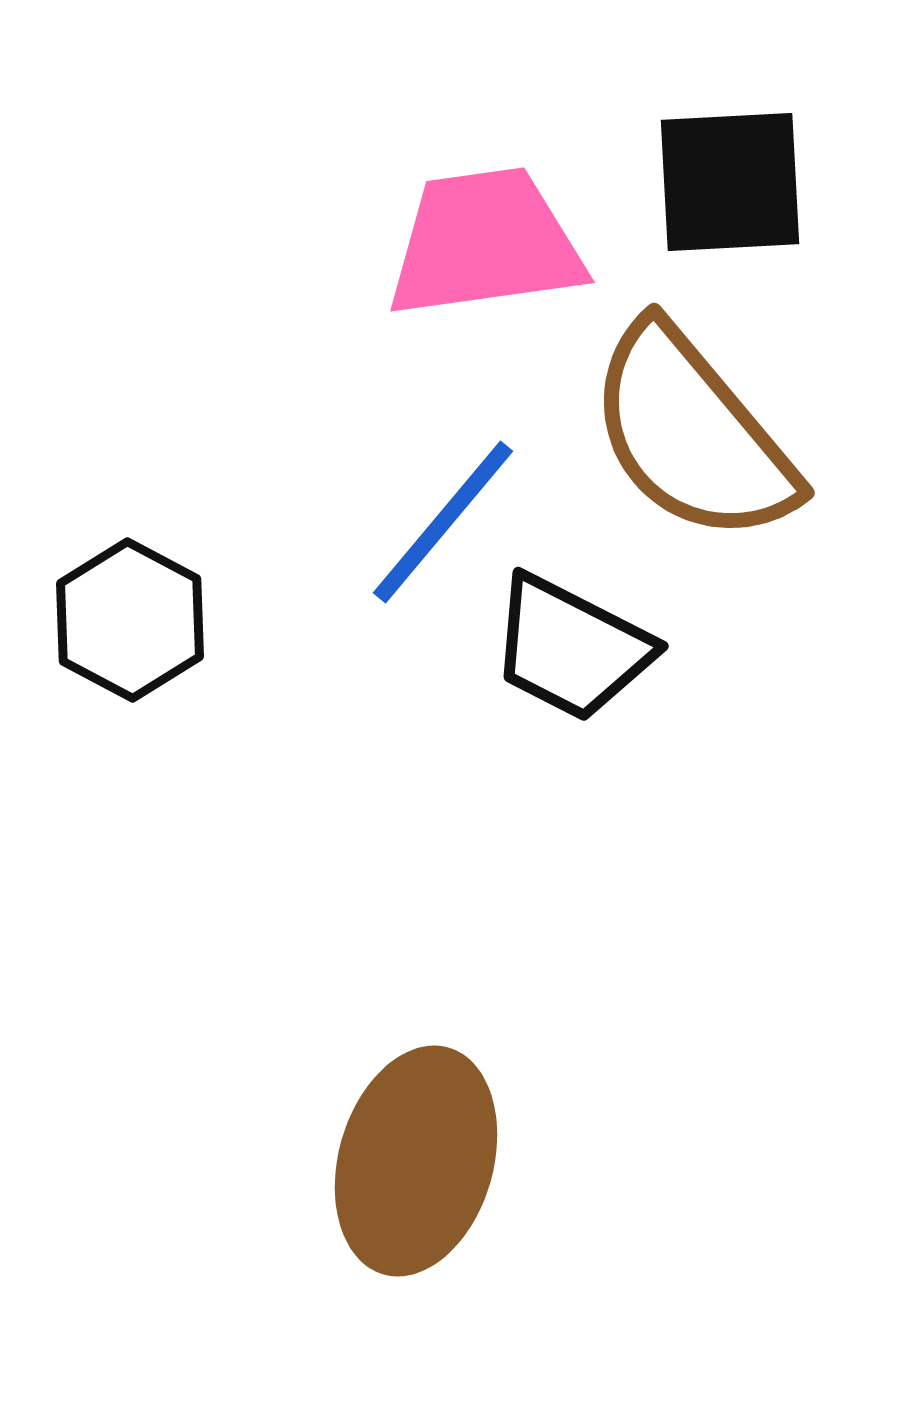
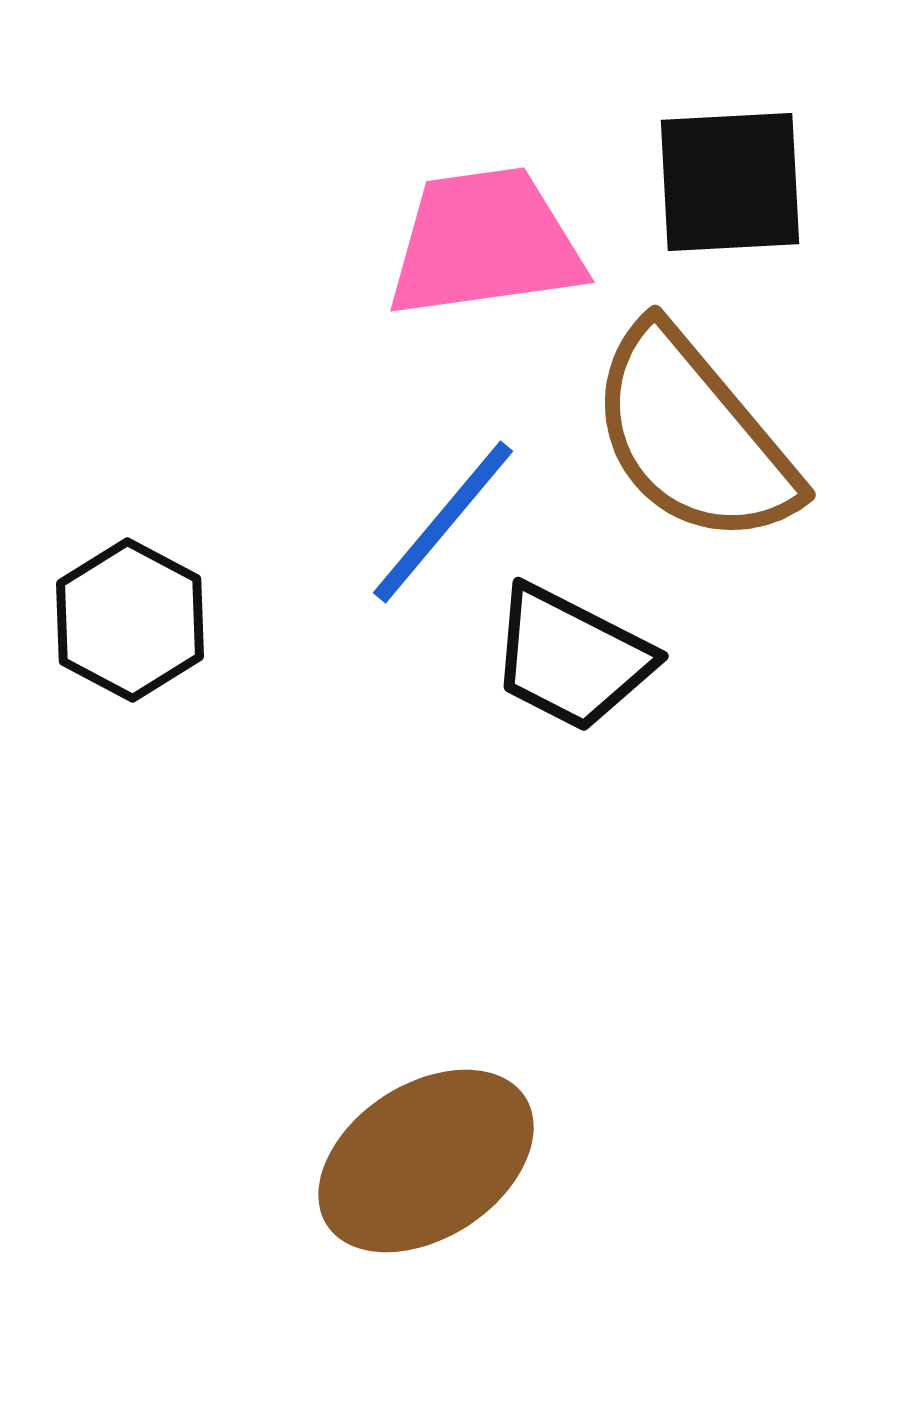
brown semicircle: moved 1 px right, 2 px down
black trapezoid: moved 10 px down
brown ellipse: moved 10 px right; rotated 41 degrees clockwise
